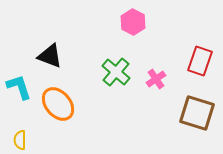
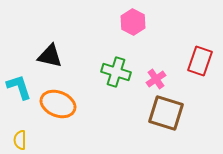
black triangle: rotated 8 degrees counterclockwise
green cross: rotated 24 degrees counterclockwise
orange ellipse: rotated 28 degrees counterclockwise
brown square: moved 31 px left
